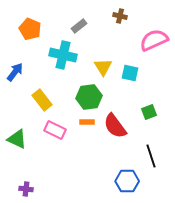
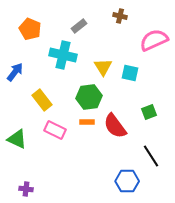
black line: rotated 15 degrees counterclockwise
